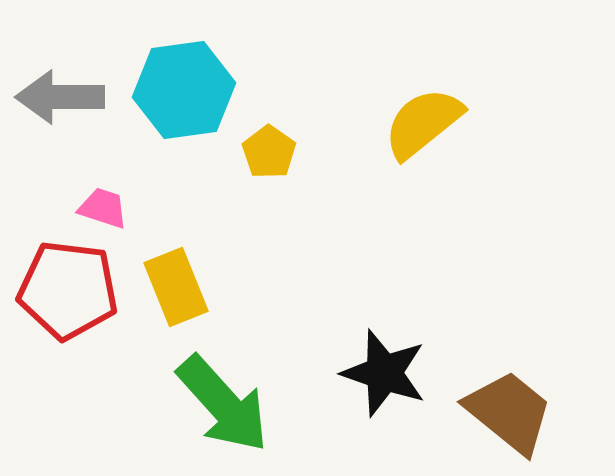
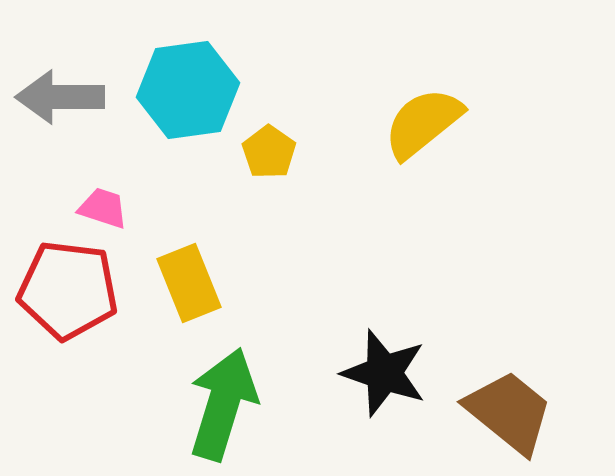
cyan hexagon: moved 4 px right
yellow rectangle: moved 13 px right, 4 px up
green arrow: rotated 121 degrees counterclockwise
